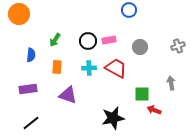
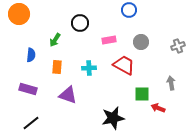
black circle: moved 8 px left, 18 px up
gray circle: moved 1 px right, 5 px up
red trapezoid: moved 8 px right, 3 px up
purple rectangle: rotated 24 degrees clockwise
red arrow: moved 4 px right, 2 px up
